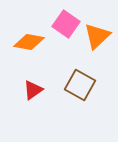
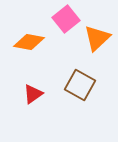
pink square: moved 5 px up; rotated 16 degrees clockwise
orange triangle: moved 2 px down
red triangle: moved 4 px down
